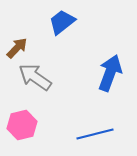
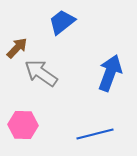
gray arrow: moved 6 px right, 4 px up
pink hexagon: moved 1 px right; rotated 16 degrees clockwise
